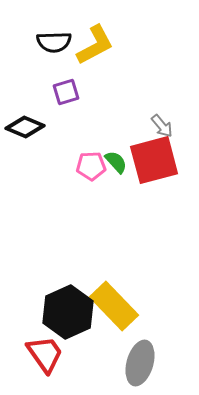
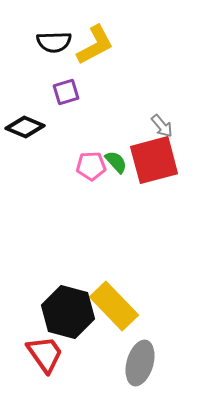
black hexagon: rotated 21 degrees counterclockwise
